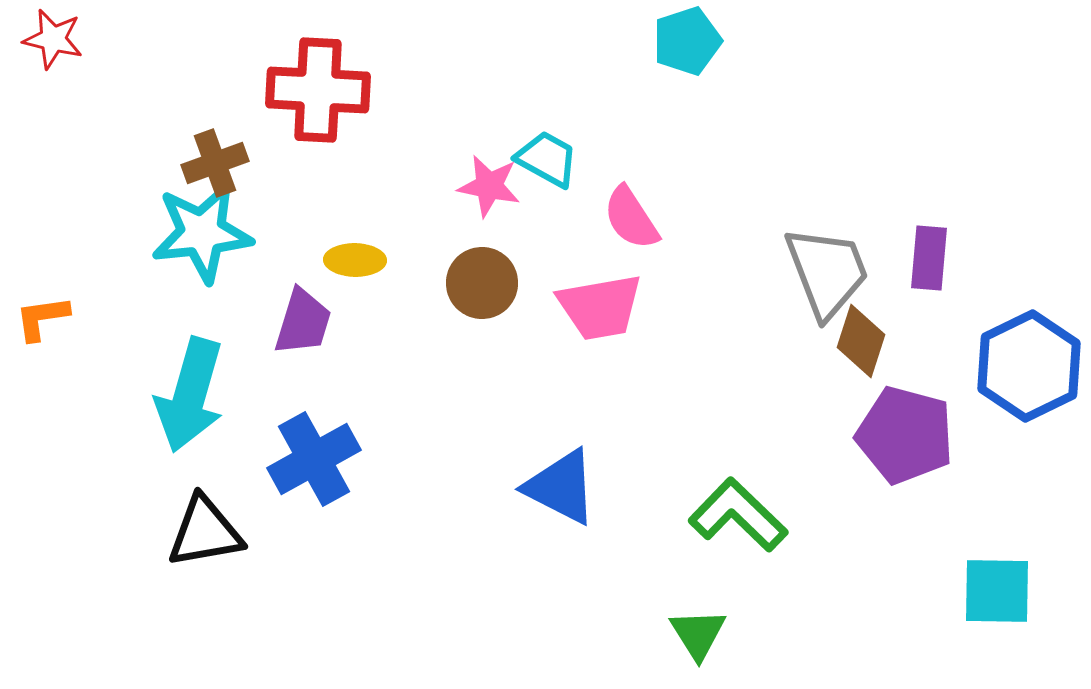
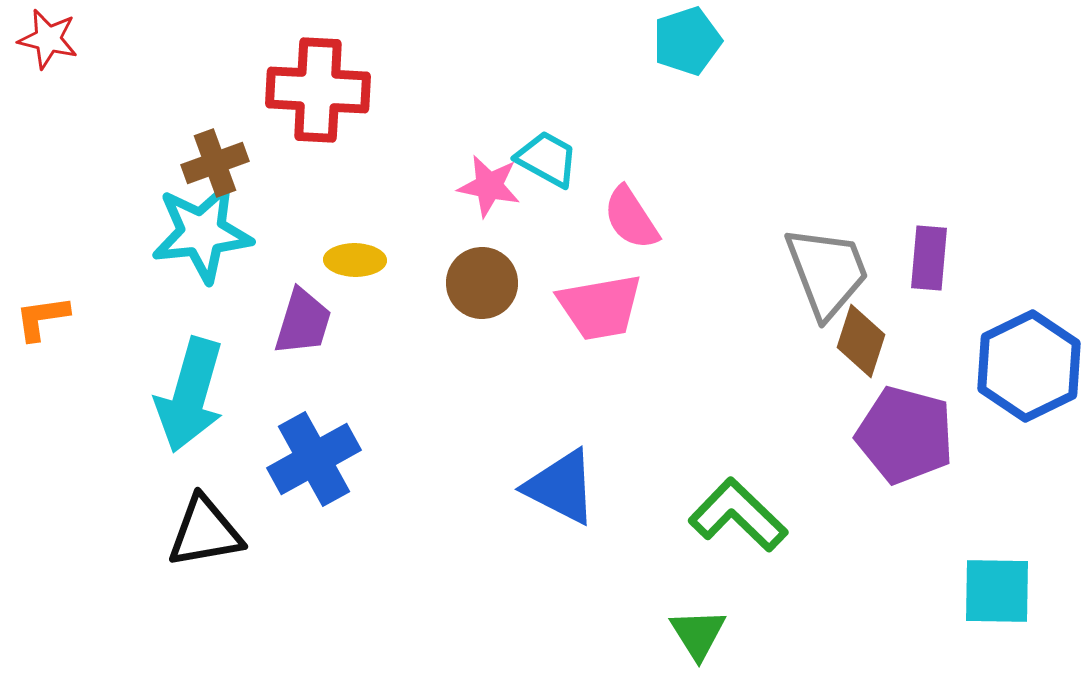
red star: moved 5 px left
